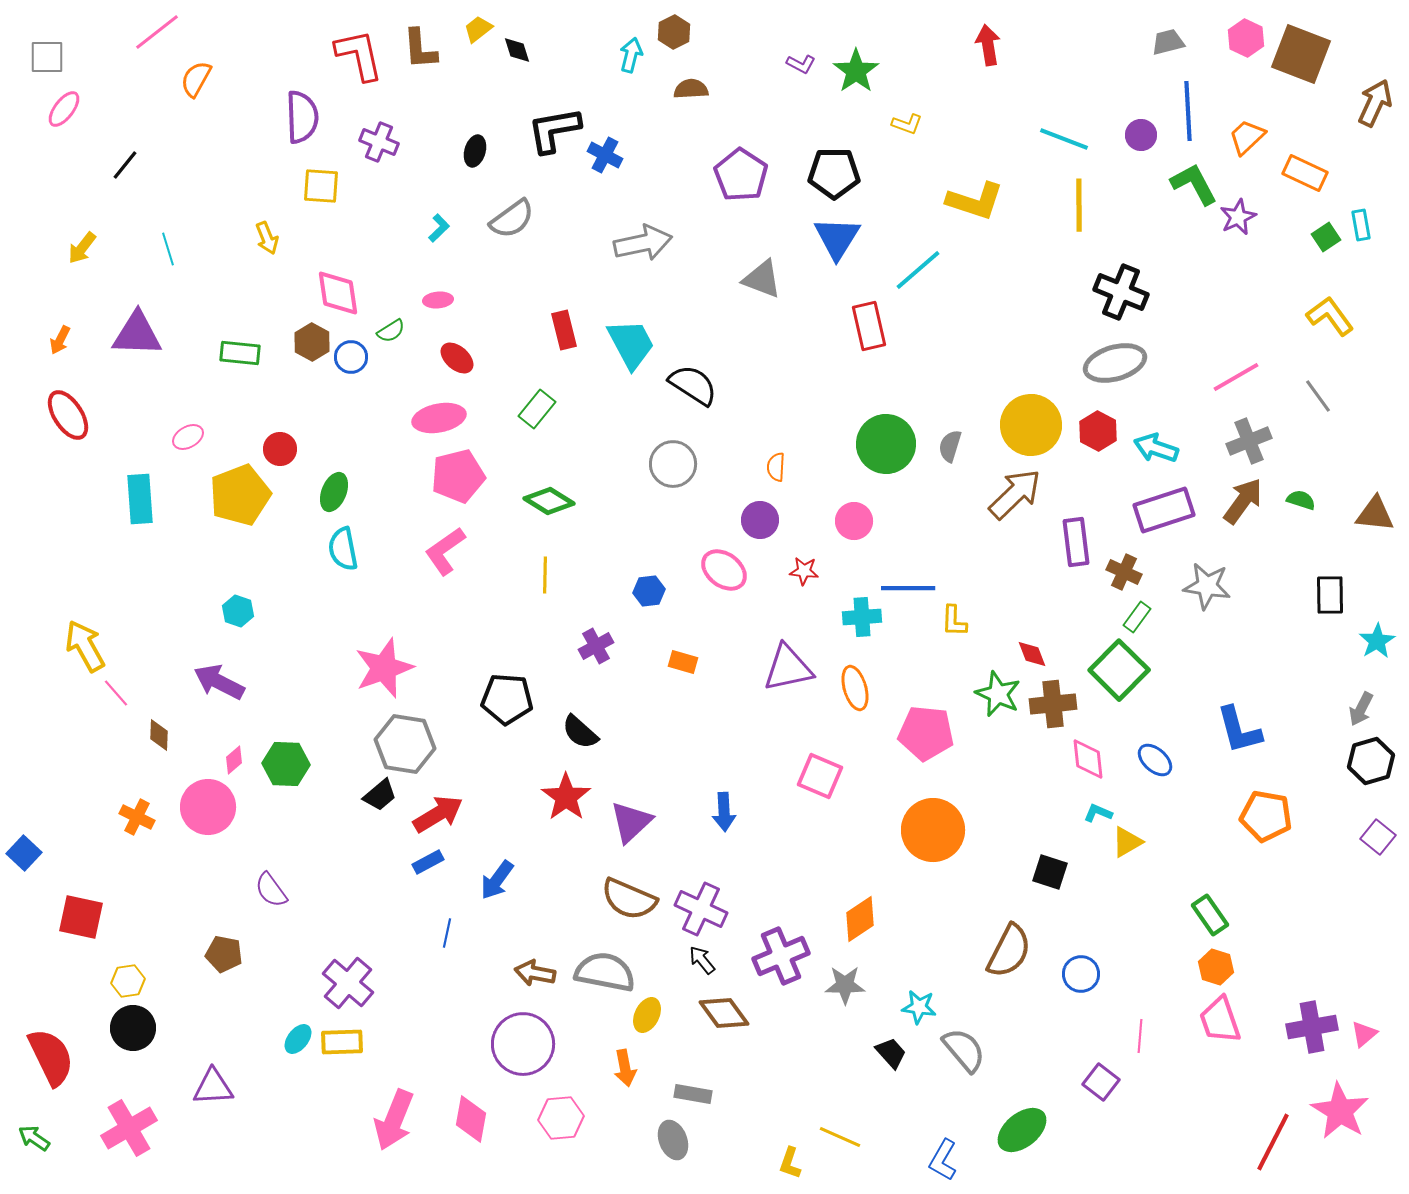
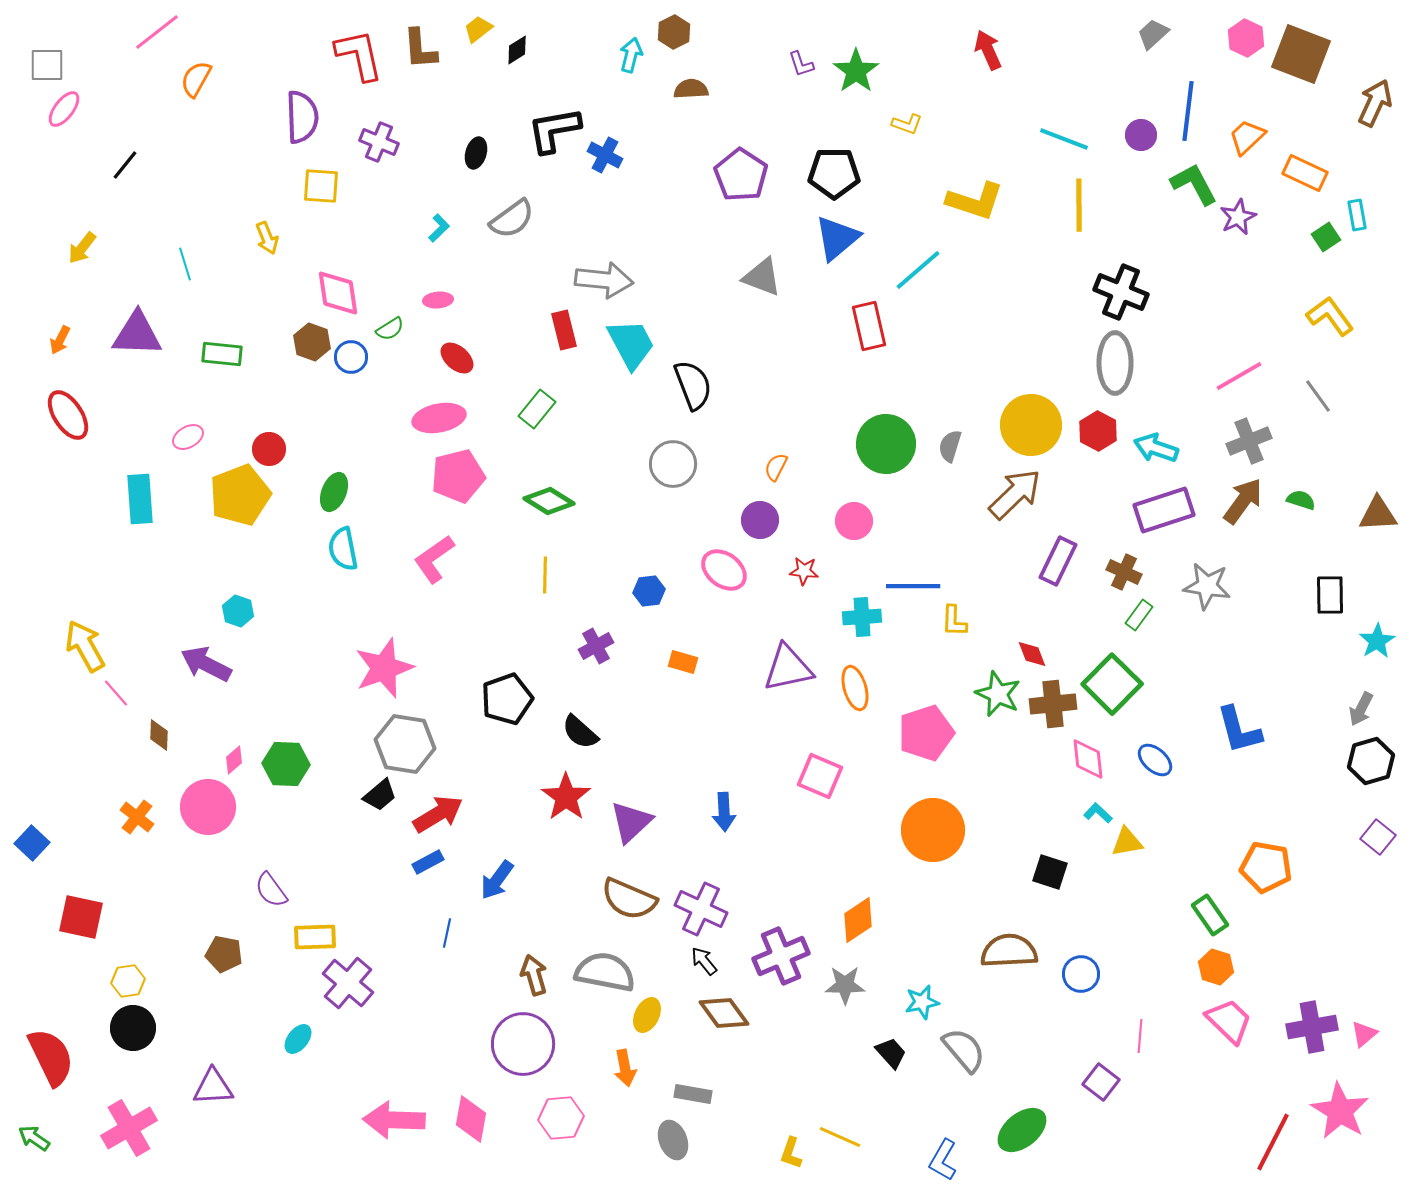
gray trapezoid at (1168, 42): moved 15 px left, 8 px up; rotated 28 degrees counterclockwise
red arrow at (988, 45): moved 5 px down; rotated 15 degrees counterclockwise
black diamond at (517, 50): rotated 76 degrees clockwise
gray square at (47, 57): moved 8 px down
purple L-shape at (801, 64): rotated 44 degrees clockwise
blue line at (1188, 111): rotated 10 degrees clockwise
black ellipse at (475, 151): moved 1 px right, 2 px down
cyan rectangle at (1361, 225): moved 4 px left, 10 px up
blue triangle at (837, 238): rotated 18 degrees clockwise
gray arrow at (643, 243): moved 39 px left, 37 px down; rotated 18 degrees clockwise
cyan line at (168, 249): moved 17 px right, 15 px down
gray triangle at (762, 279): moved 2 px up
green semicircle at (391, 331): moved 1 px left, 2 px up
brown hexagon at (312, 342): rotated 9 degrees counterclockwise
green rectangle at (240, 353): moved 18 px left, 1 px down
gray ellipse at (1115, 363): rotated 74 degrees counterclockwise
pink line at (1236, 377): moved 3 px right, 1 px up
black semicircle at (693, 385): rotated 36 degrees clockwise
red circle at (280, 449): moved 11 px left
orange semicircle at (776, 467): rotated 24 degrees clockwise
brown triangle at (1375, 514): moved 3 px right; rotated 9 degrees counterclockwise
purple rectangle at (1076, 542): moved 18 px left, 19 px down; rotated 33 degrees clockwise
pink L-shape at (445, 551): moved 11 px left, 8 px down
blue line at (908, 588): moved 5 px right, 2 px up
green rectangle at (1137, 617): moved 2 px right, 2 px up
green square at (1119, 670): moved 7 px left, 14 px down
purple arrow at (219, 682): moved 13 px left, 18 px up
black pentagon at (507, 699): rotated 24 degrees counterclockwise
pink pentagon at (926, 733): rotated 24 degrees counterclockwise
cyan L-shape at (1098, 813): rotated 20 degrees clockwise
orange pentagon at (1266, 816): moved 51 px down
orange cross at (137, 817): rotated 12 degrees clockwise
yellow triangle at (1127, 842): rotated 20 degrees clockwise
blue square at (24, 853): moved 8 px right, 10 px up
orange diamond at (860, 919): moved 2 px left, 1 px down
brown semicircle at (1009, 951): rotated 120 degrees counterclockwise
black arrow at (702, 960): moved 2 px right, 1 px down
brown arrow at (535, 973): moved 1 px left, 2 px down; rotated 63 degrees clockwise
cyan star at (919, 1007): moved 3 px right, 5 px up; rotated 20 degrees counterclockwise
pink trapezoid at (1220, 1020): moved 9 px right, 1 px down; rotated 153 degrees clockwise
yellow rectangle at (342, 1042): moved 27 px left, 105 px up
pink arrow at (394, 1120): rotated 70 degrees clockwise
yellow L-shape at (790, 1163): moved 1 px right, 10 px up
